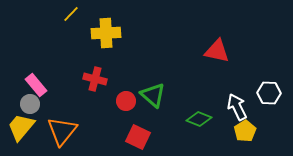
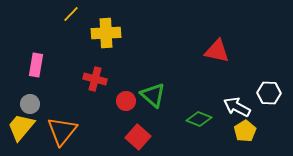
pink rectangle: moved 20 px up; rotated 50 degrees clockwise
white arrow: rotated 36 degrees counterclockwise
red square: rotated 15 degrees clockwise
